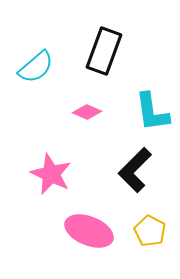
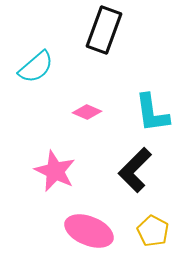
black rectangle: moved 21 px up
cyan L-shape: moved 1 px down
pink star: moved 4 px right, 3 px up
yellow pentagon: moved 3 px right
